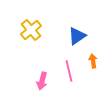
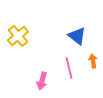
yellow cross: moved 13 px left, 6 px down
blue triangle: rotated 48 degrees counterclockwise
pink line: moved 3 px up
